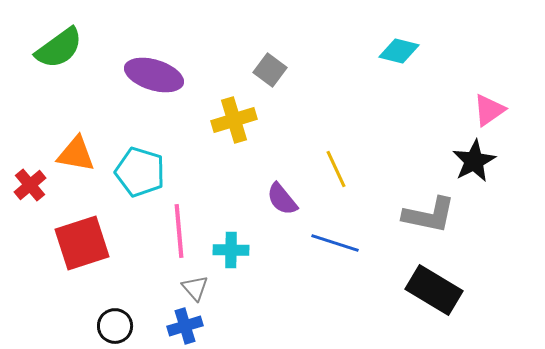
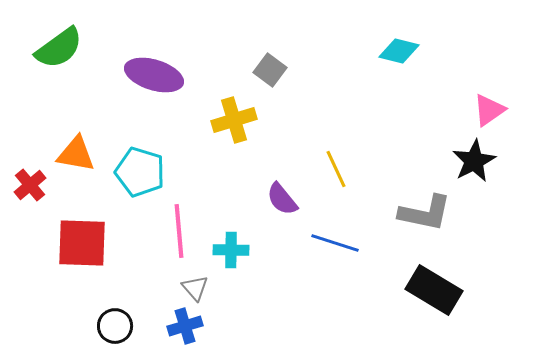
gray L-shape: moved 4 px left, 2 px up
red square: rotated 20 degrees clockwise
